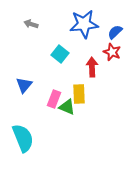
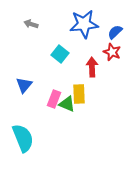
green triangle: moved 3 px up
